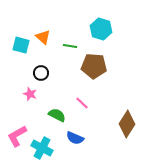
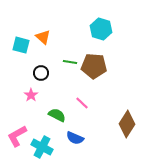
green line: moved 16 px down
pink star: moved 1 px right, 1 px down; rotated 16 degrees clockwise
cyan cross: moved 1 px up
